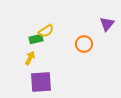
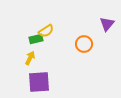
purple square: moved 2 px left
